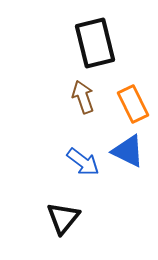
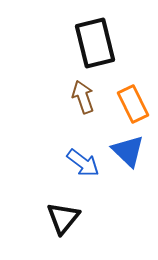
blue triangle: rotated 18 degrees clockwise
blue arrow: moved 1 px down
